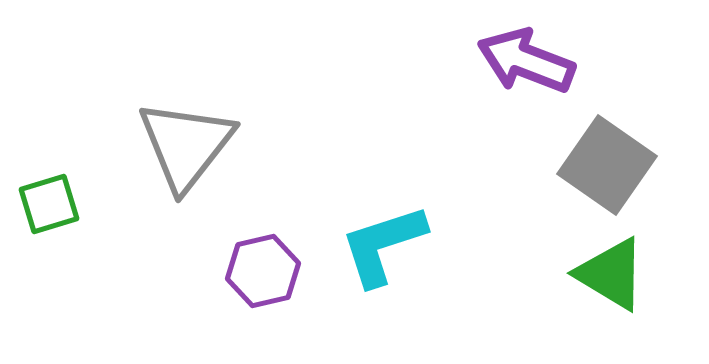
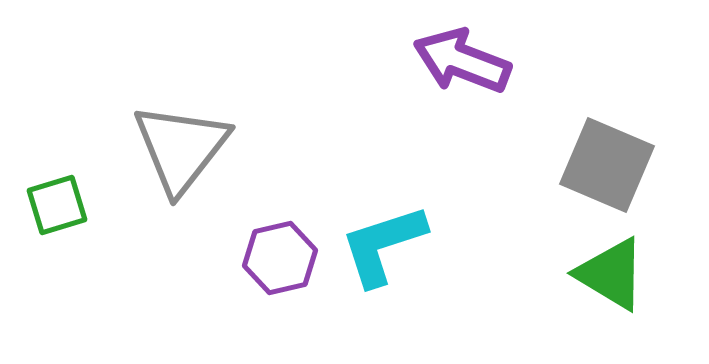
purple arrow: moved 64 px left
gray triangle: moved 5 px left, 3 px down
gray square: rotated 12 degrees counterclockwise
green square: moved 8 px right, 1 px down
purple hexagon: moved 17 px right, 13 px up
